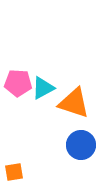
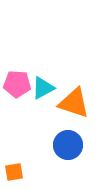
pink pentagon: moved 1 px left, 1 px down
blue circle: moved 13 px left
